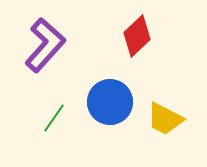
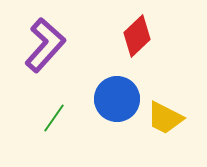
blue circle: moved 7 px right, 3 px up
yellow trapezoid: moved 1 px up
